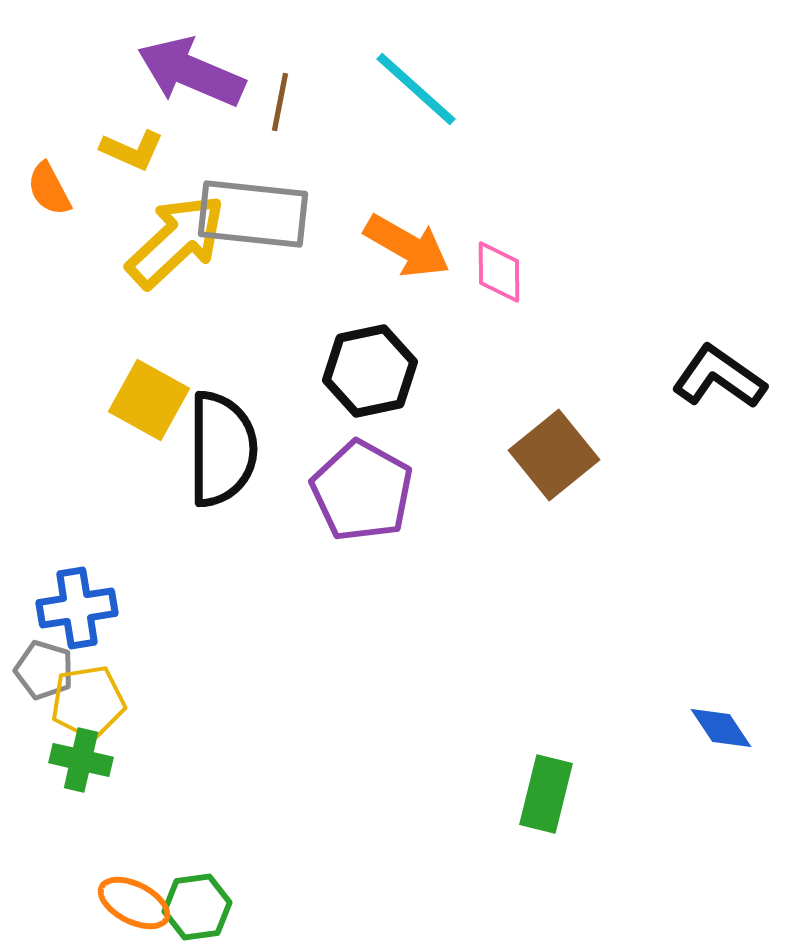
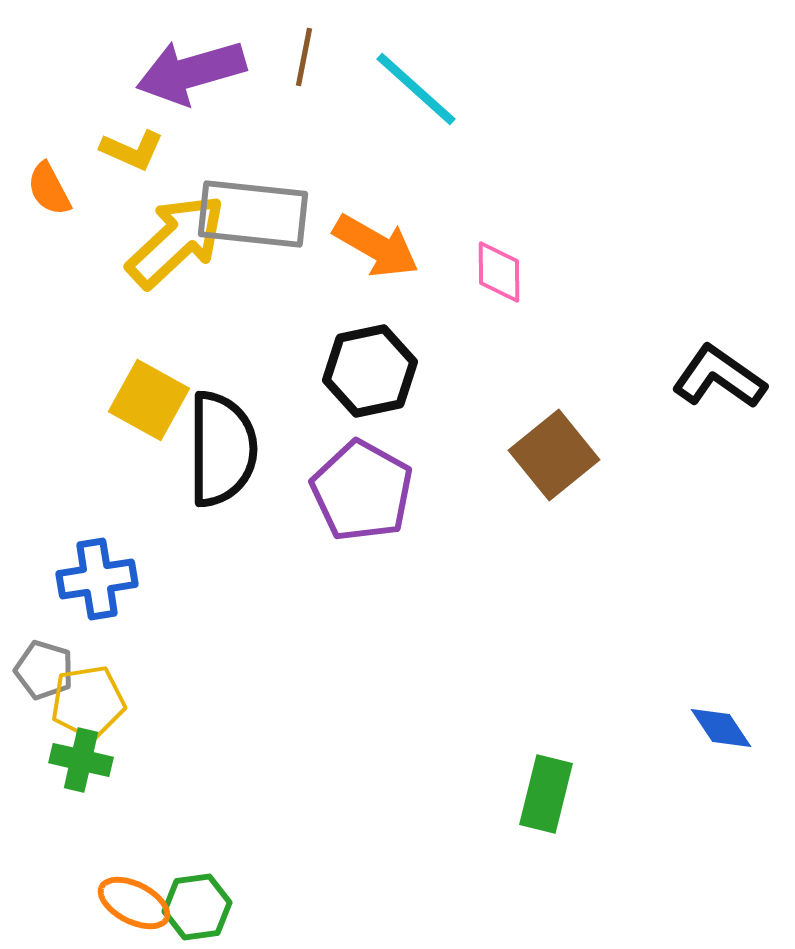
purple arrow: rotated 39 degrees counterclockwise
brown line: moved 24 px right, 45 px up
orange arrow: moved 31 px left
blue cross: moved 20 px right, 29 px up
